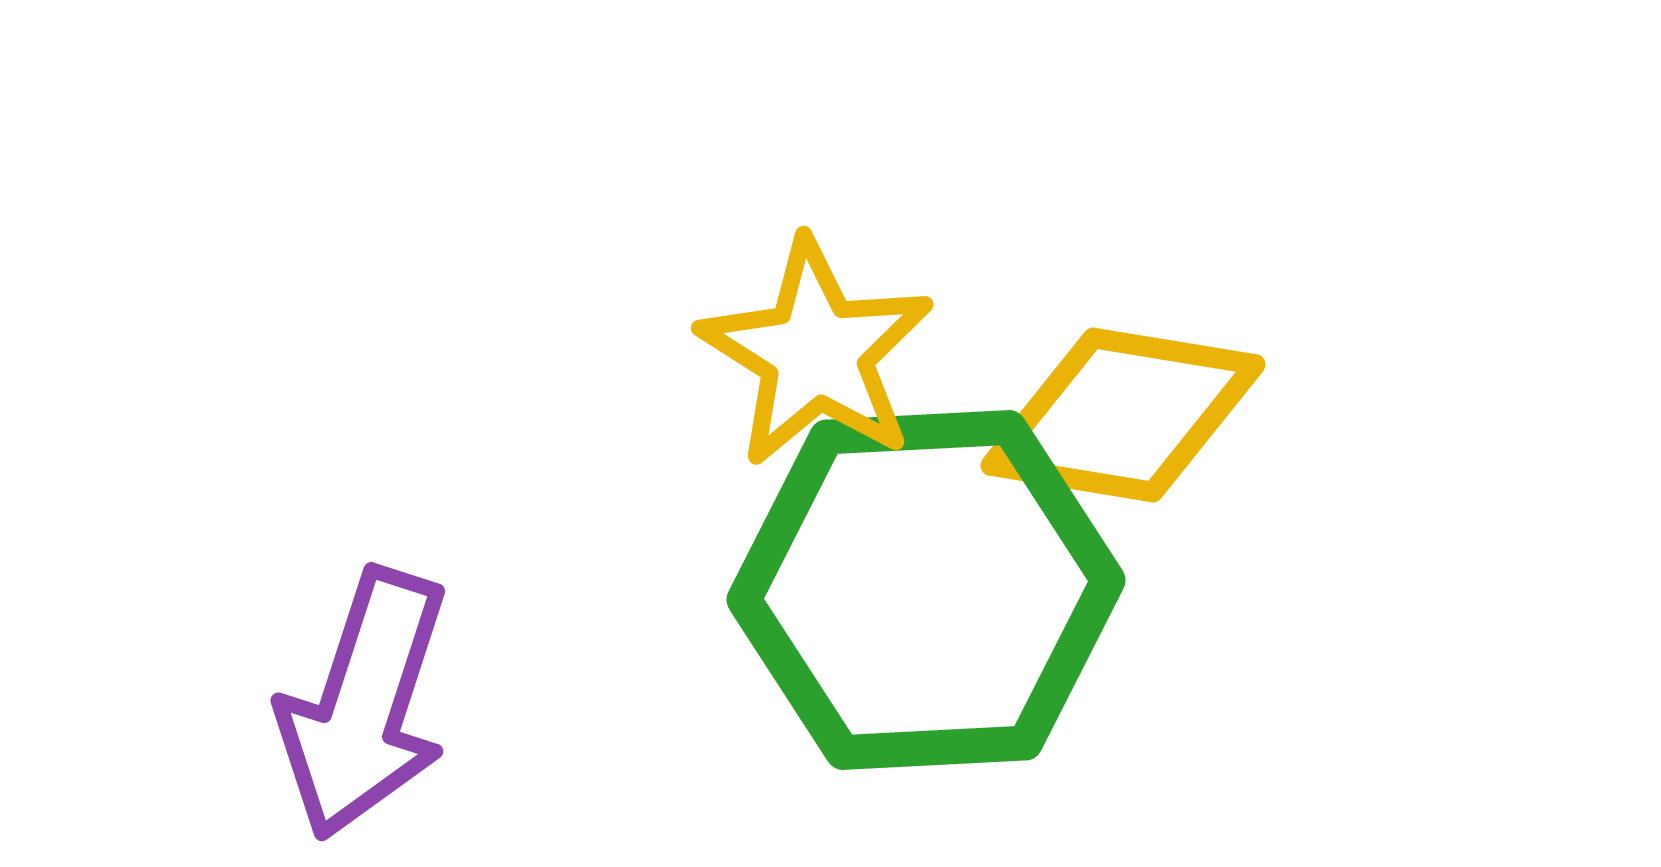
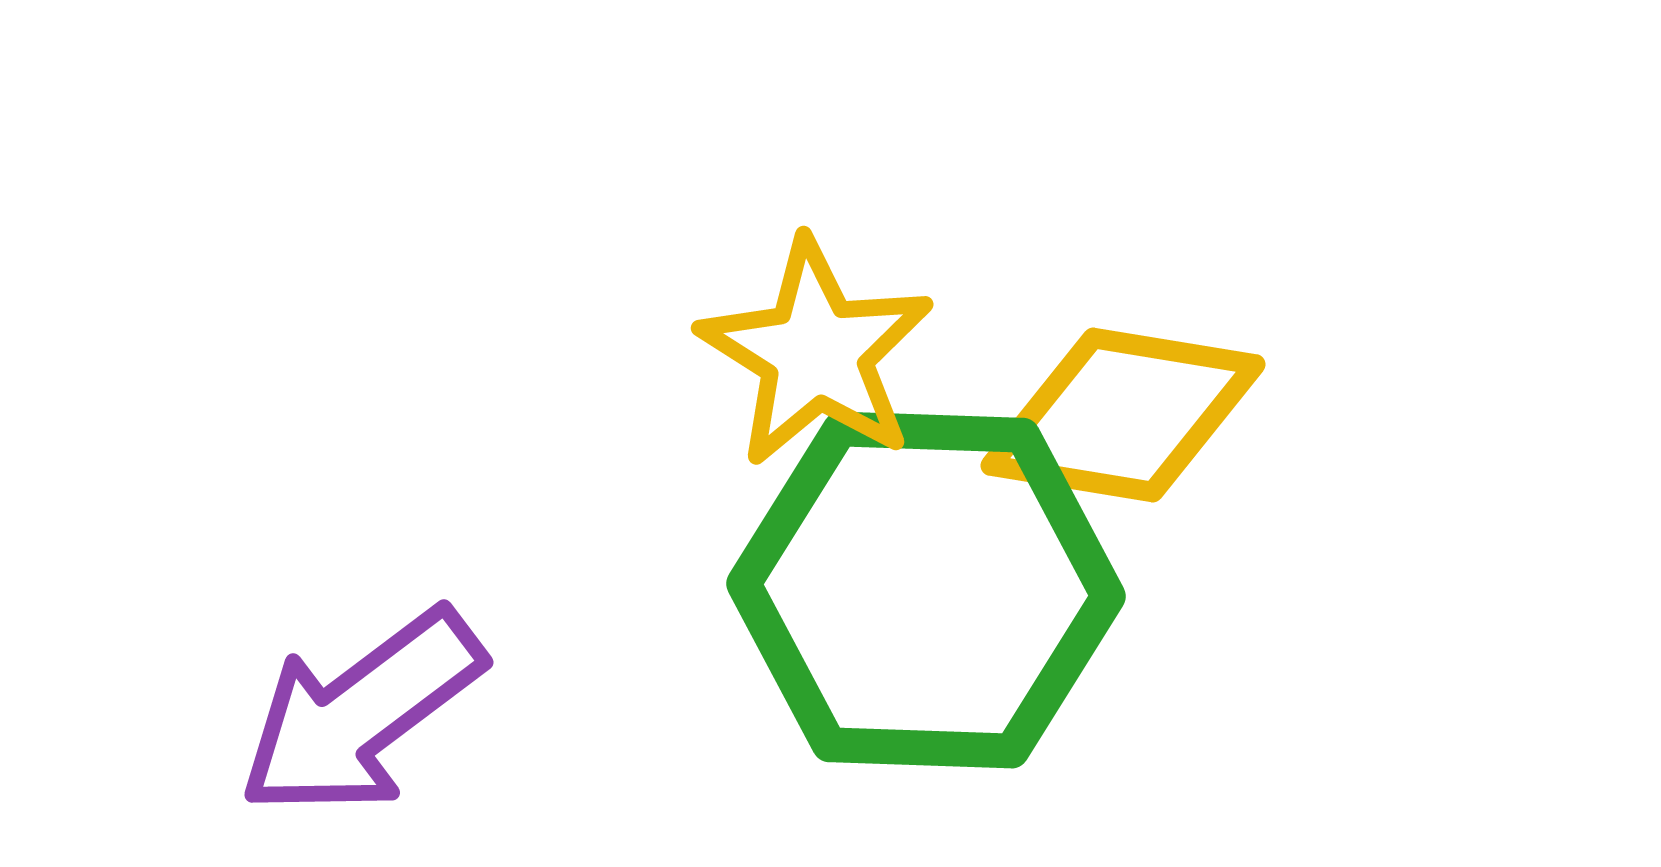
green hexagon: rotated 5 degrees clockwise
purple arrow: moved 3 px left, 9 px down; rotated 35 degrees clockwise
